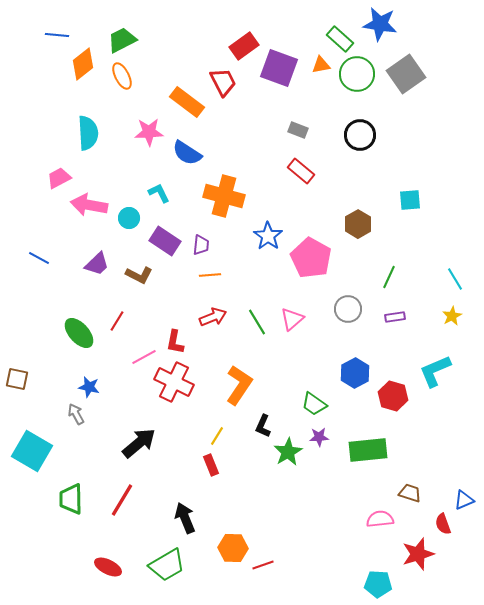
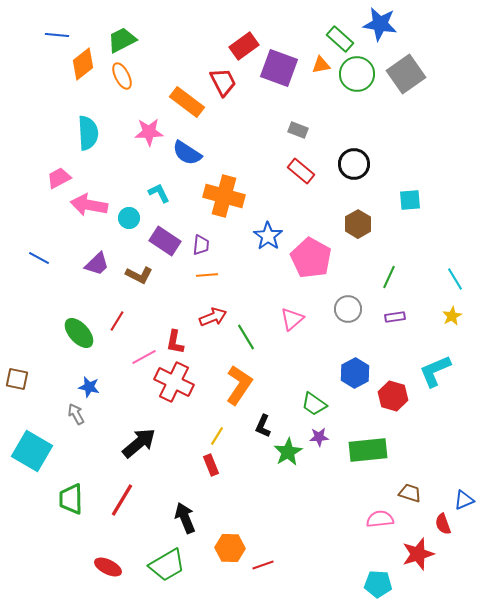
black circle at (360, 135): moved 6 px left, 29 px down
orange line at (210, 275): moved 3 px left
green line at (257, 322): moved 11 px left, 15 px down
orange hexagon at (233, 548): moved 3 px left
